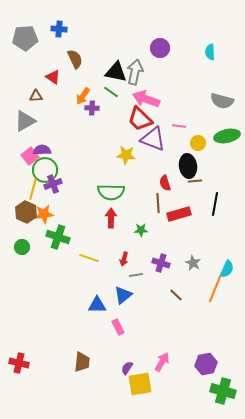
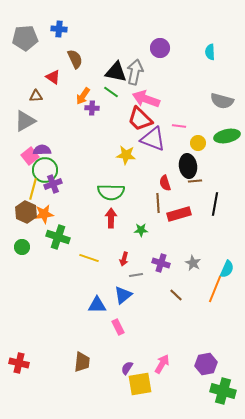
pink arrow at (162, 362): moved 2 px down
